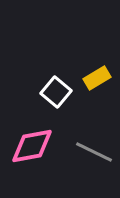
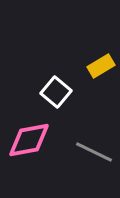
yellow rectangle: moved 4 px right, 12 px up
pink diamond: moved 3 px left, 6 px up
